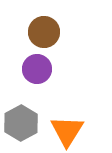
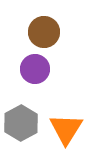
purple circle: moved 2 px left
orange triangle: moved 1 px left, 2 px up
